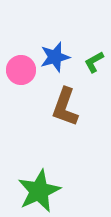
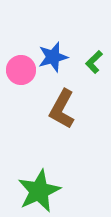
blue star: moved 2 px left
green L-shape: rotated 15 degrees counterclockwise
brown L-shape: moved 3 px left, 2 px down; rotated 9 degrees clockwise
